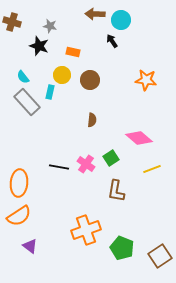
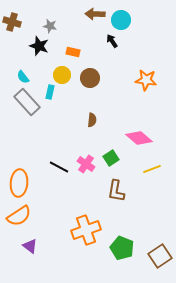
brown circle: moved 2 px up
black line: rotated 18 degrees clockwise
